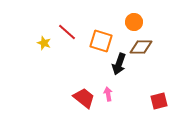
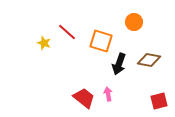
brown diamond: moved 8 px right, 13 px down; rotated 10 degrees clockwise
